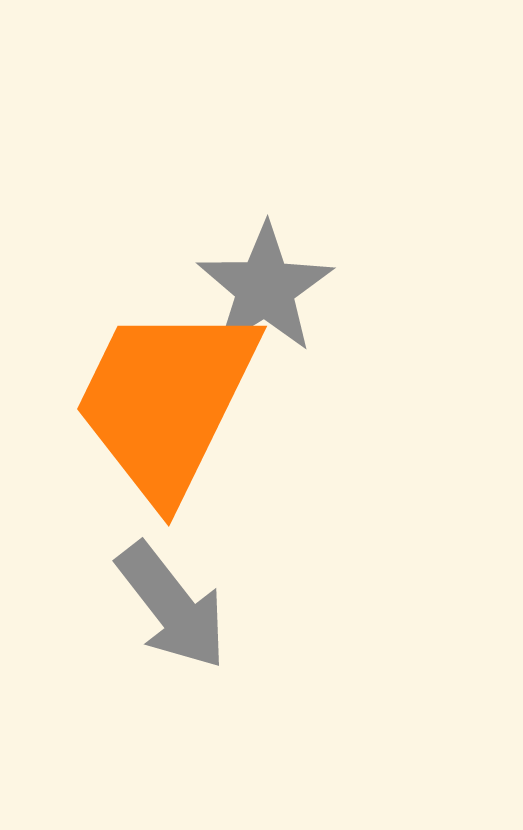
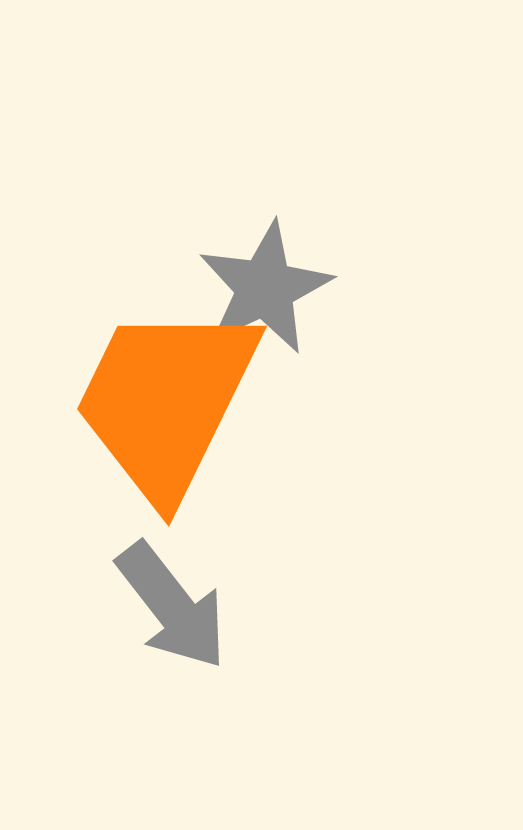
gray star: rotated 7 degrees clockwise
